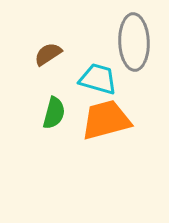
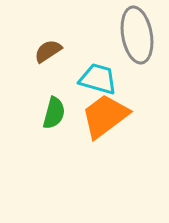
gray ellipse: moved 3 px right, 7 px up; rotated 8 degrees counterclockwise
brown semicircle: moved 3 px up
orange trapezoid: moved 1 px left, 4 px up; rotated 22 degrees counterclockwise
